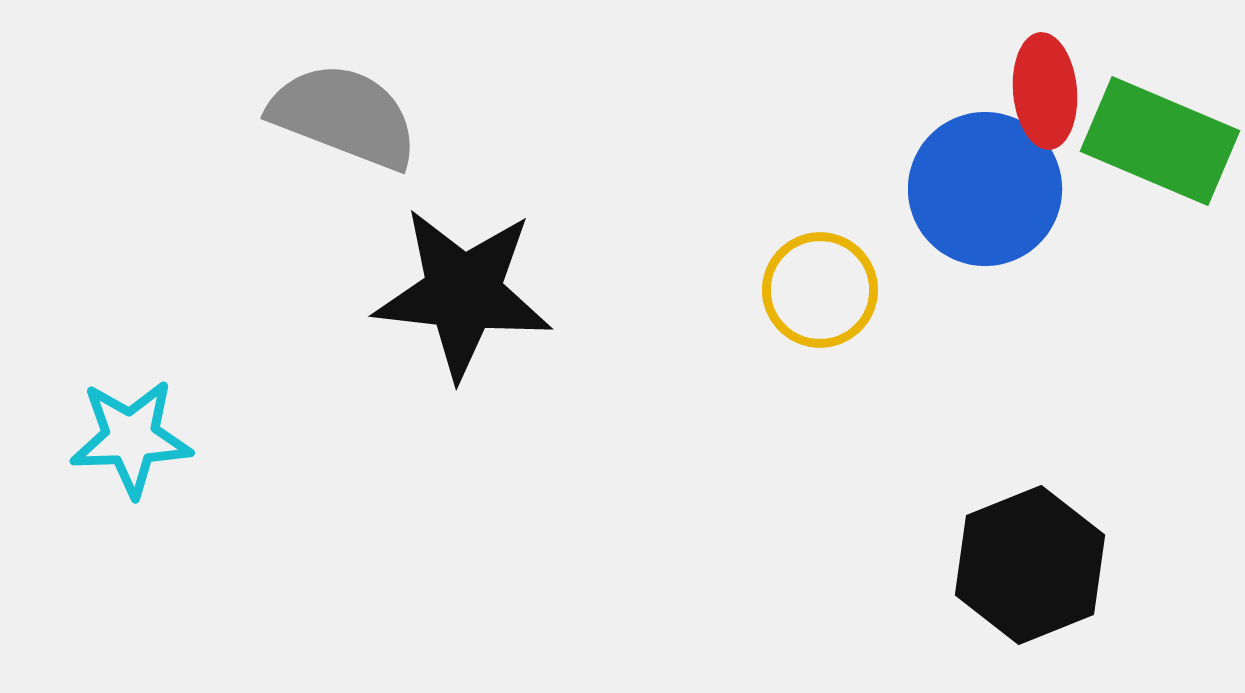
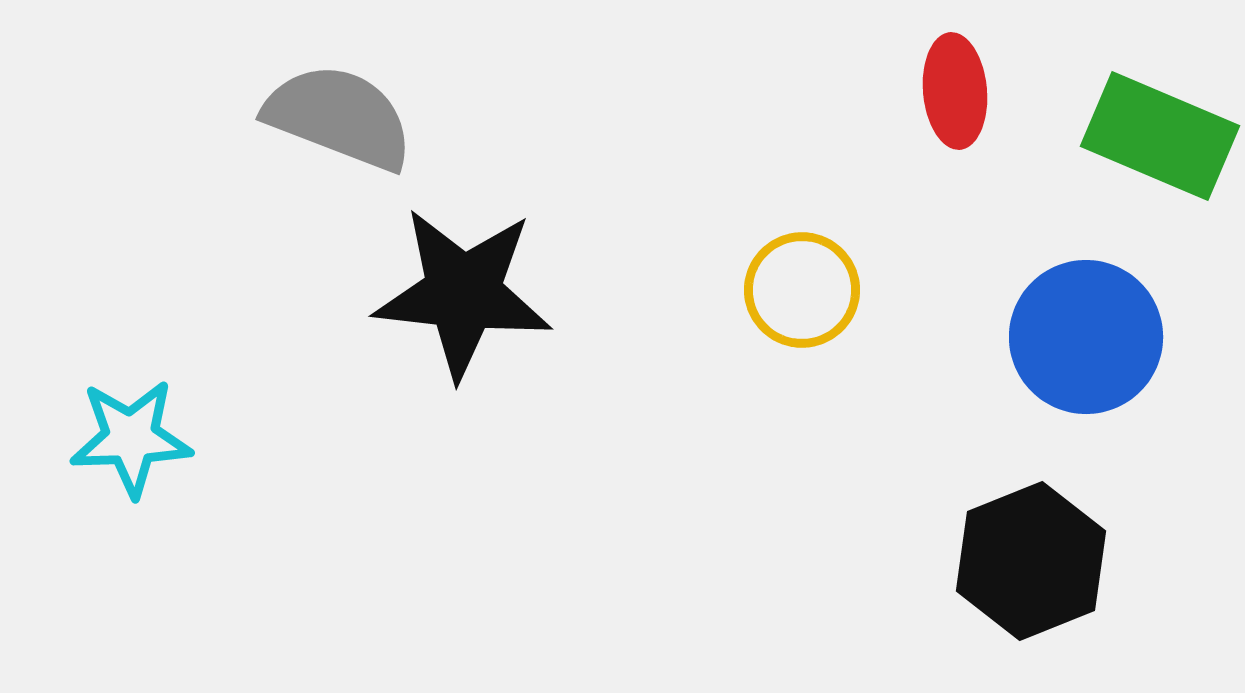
red ellipse: moved 90 px left
gray semicircle: moved 5 px left, 1 px down
green rectangle: moved 5 px up
blue circle: moved 101 px right, 148 px down
yellow circle: moved 18 px left
black hexagon: moved 1 px right, 4 px up
